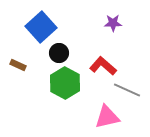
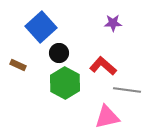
gray line: rotated 16 degrees counterclockwise
